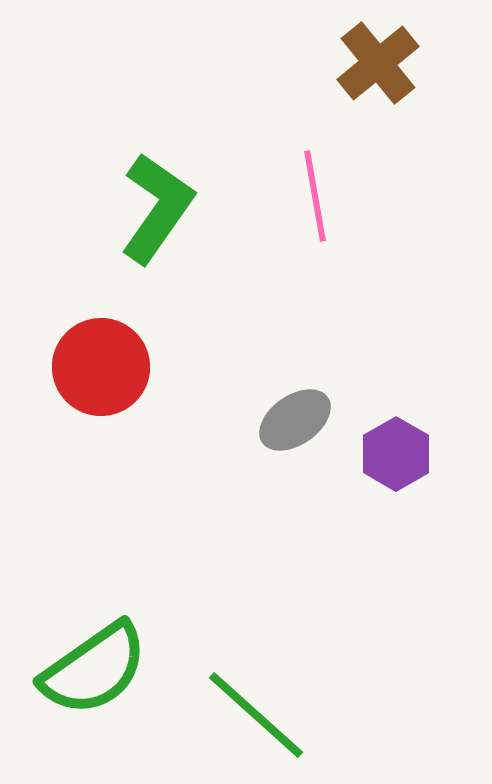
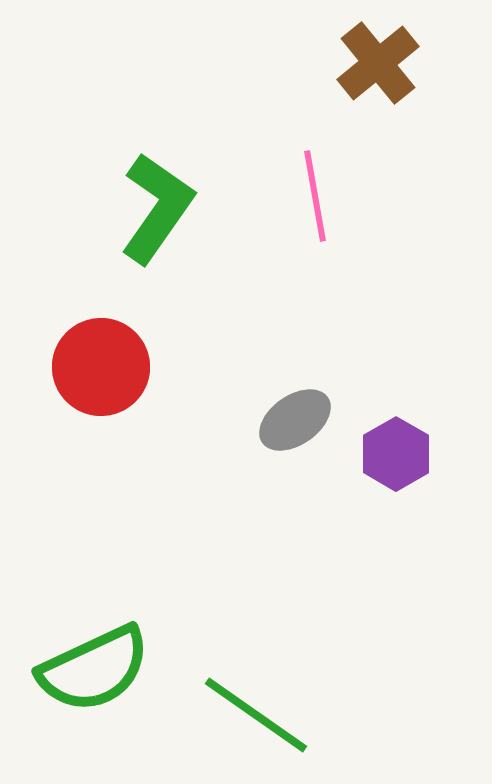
green semicircle: rotated 10 degrees clockwise
green line: rotated 7 degrees counterclockwise
